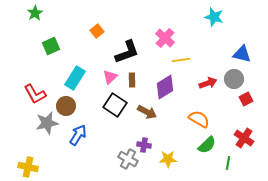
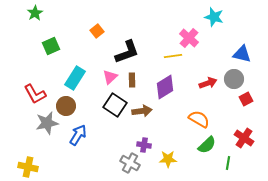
pink cross: moved 24 px right
yellow line: moved 8 px left, 4 px up
brown arrow: moved 5 px left, 1 px up; rotated 36 degrees counterclockwise
gray cross: moved 2 px right, 4 px down
